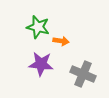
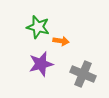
purple star: rotated 20 degrees counterclockwise
